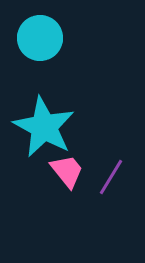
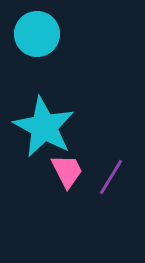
cyan circle: moved 3 px left, 4 px up
pink trapezoid: rotated 12 degrees clockwise
